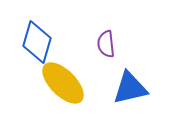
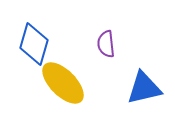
blue diamond: moved 3 px left, 2 px down
blue triangle: moved 14 px right
